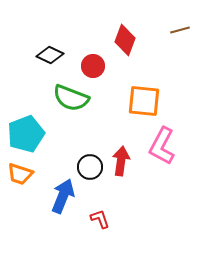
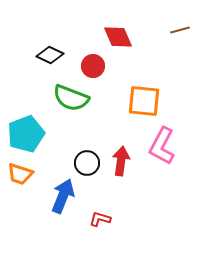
red diamond: moved 7 px left, 3 px up; rotated 44 degrees counterclockwise
black circle: moved 3 px left, 4 px up
red L-shape: rotated 55 degrees counterclockwise
